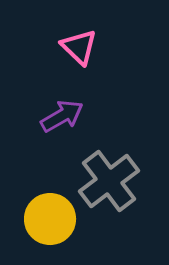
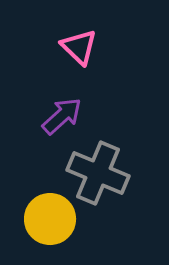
purple arrow: rotated 12 degrees counterclockwise
gray cross: moved 11 px left, 8 px up; rotated 30 degrees counterclockwise
